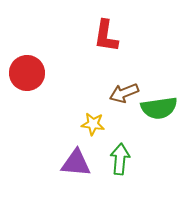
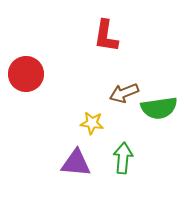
red circle: moved 1 px left, 1 px down
yellow star: moved 1 px left, 1 px up
green arrow: moved 3 px right, 1 px up
